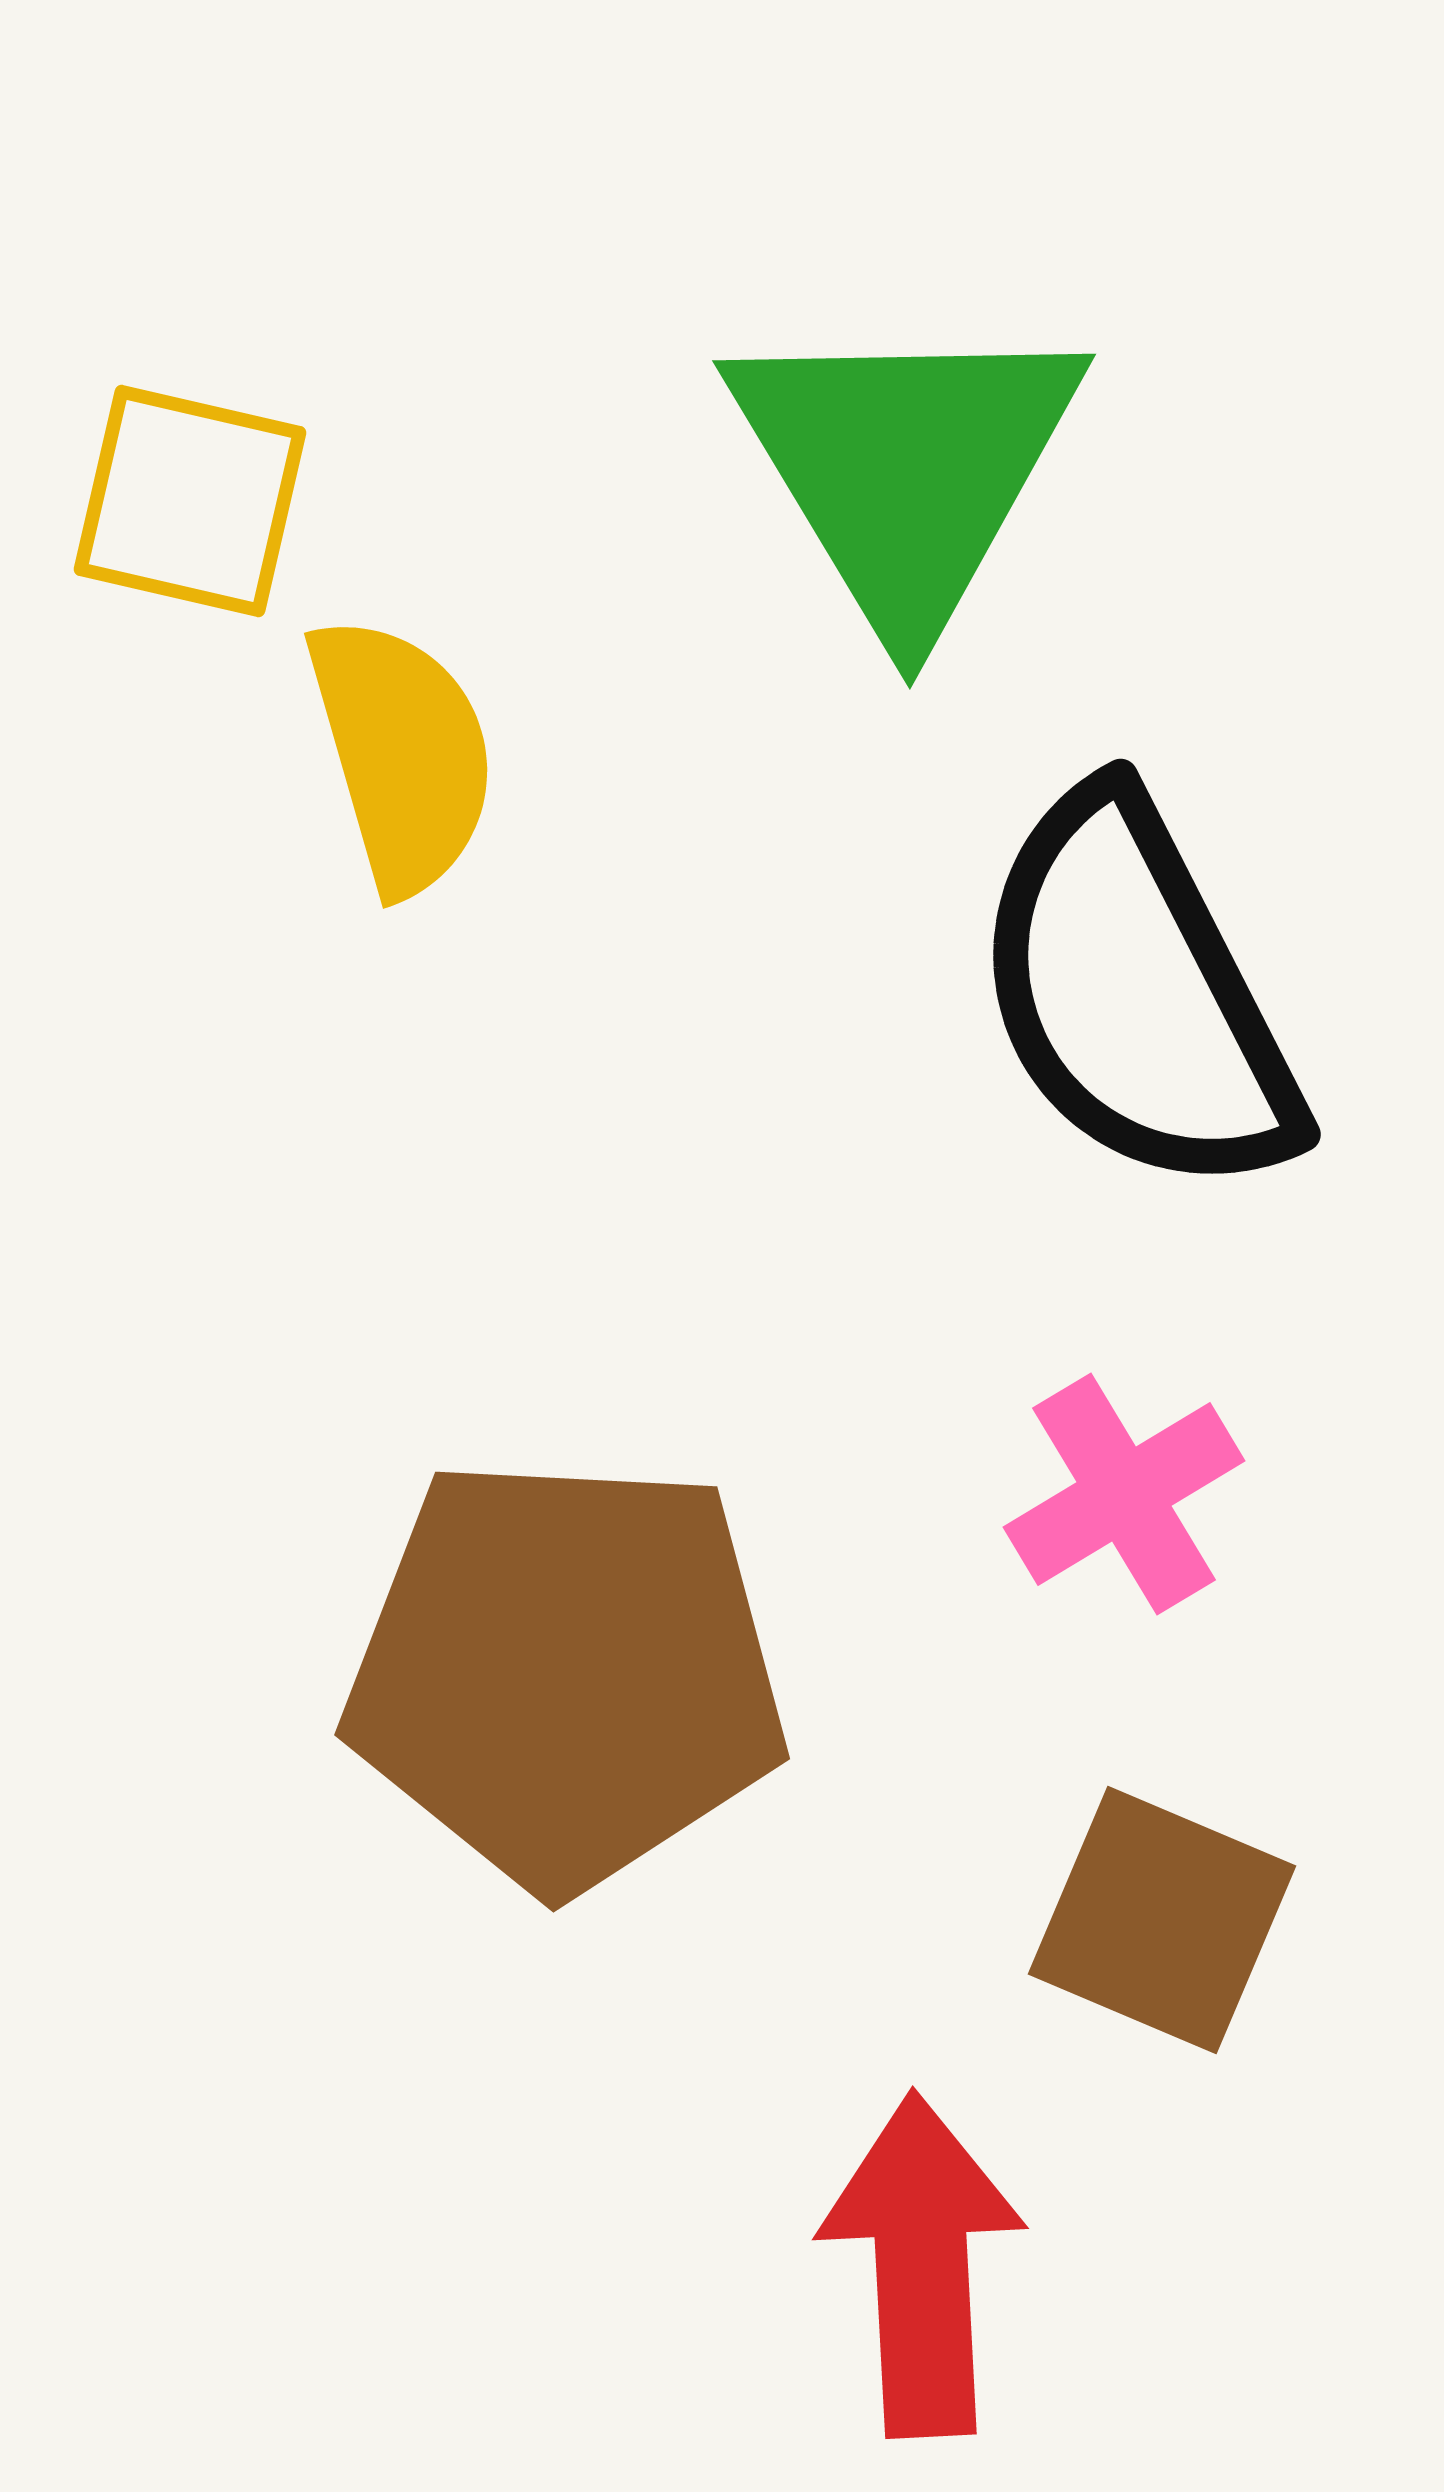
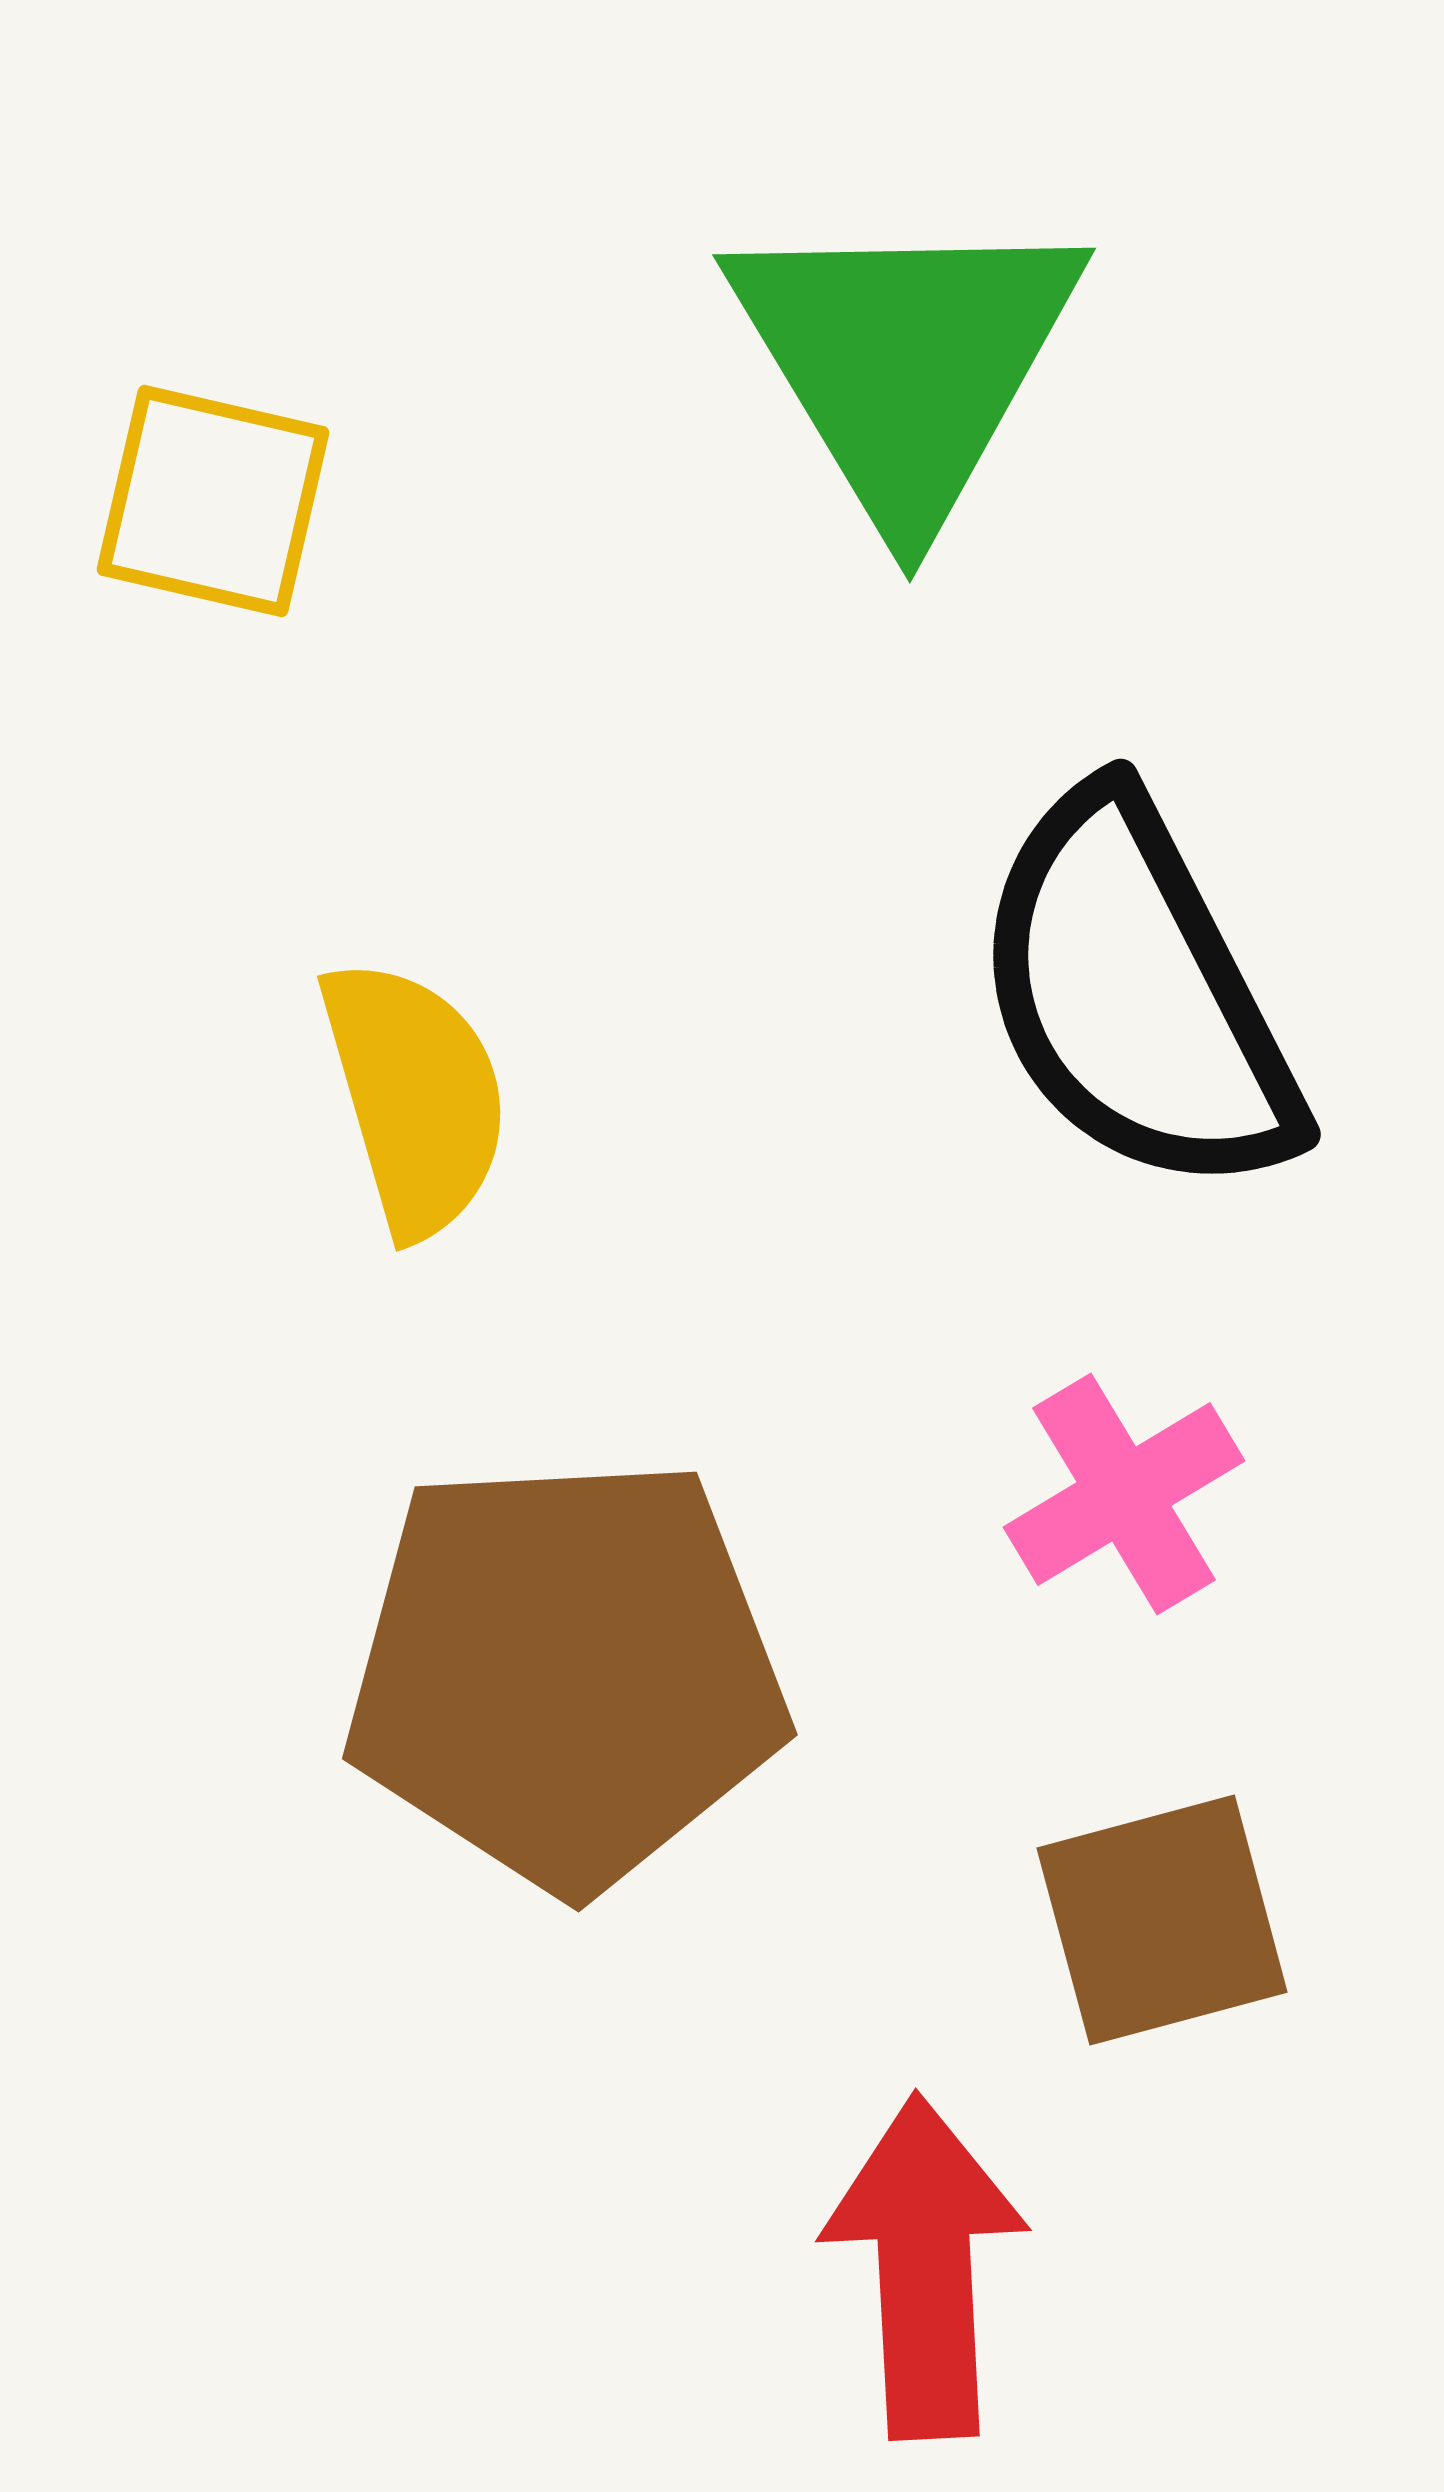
green triangle: moved 106 px up
yellow square: moved 23 px right
yellow semicircle: moved 13 px right, 343 px down
brown pentagon: rotated 6 degrees counterclockwise
brown square: rotated 38 degrees counterclockwise
red arrow: moved 3 px right, 2 px down
